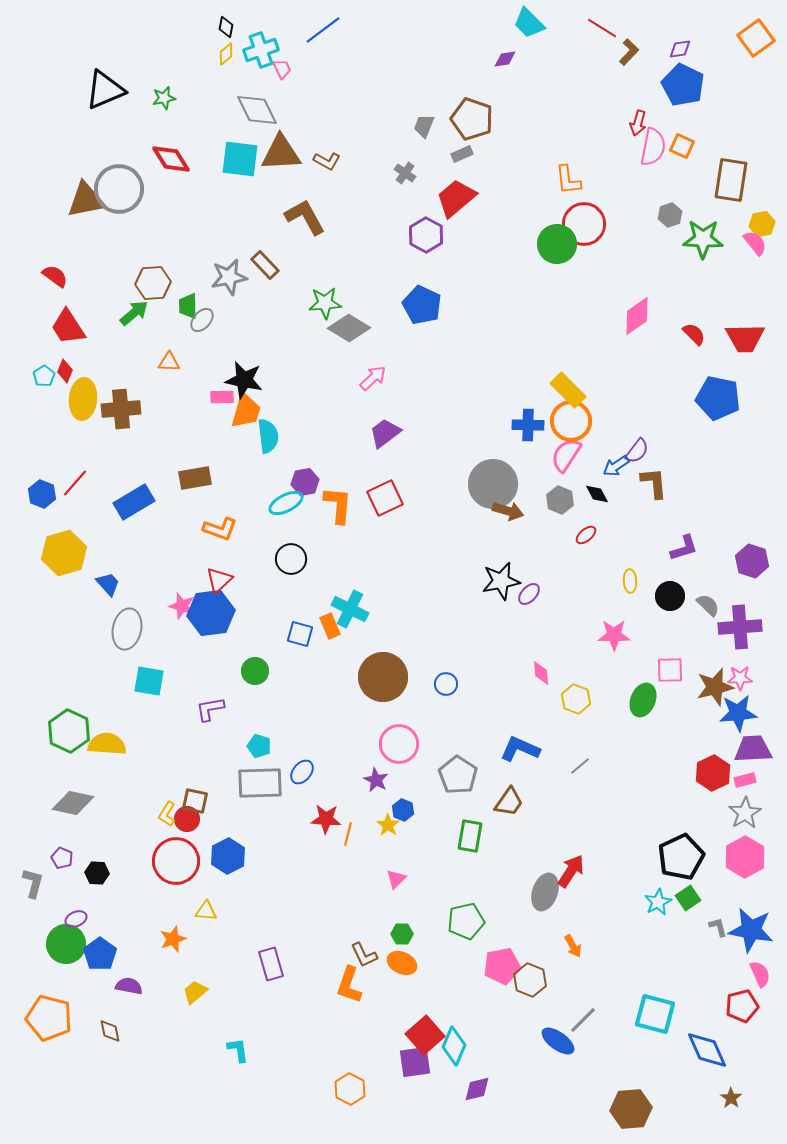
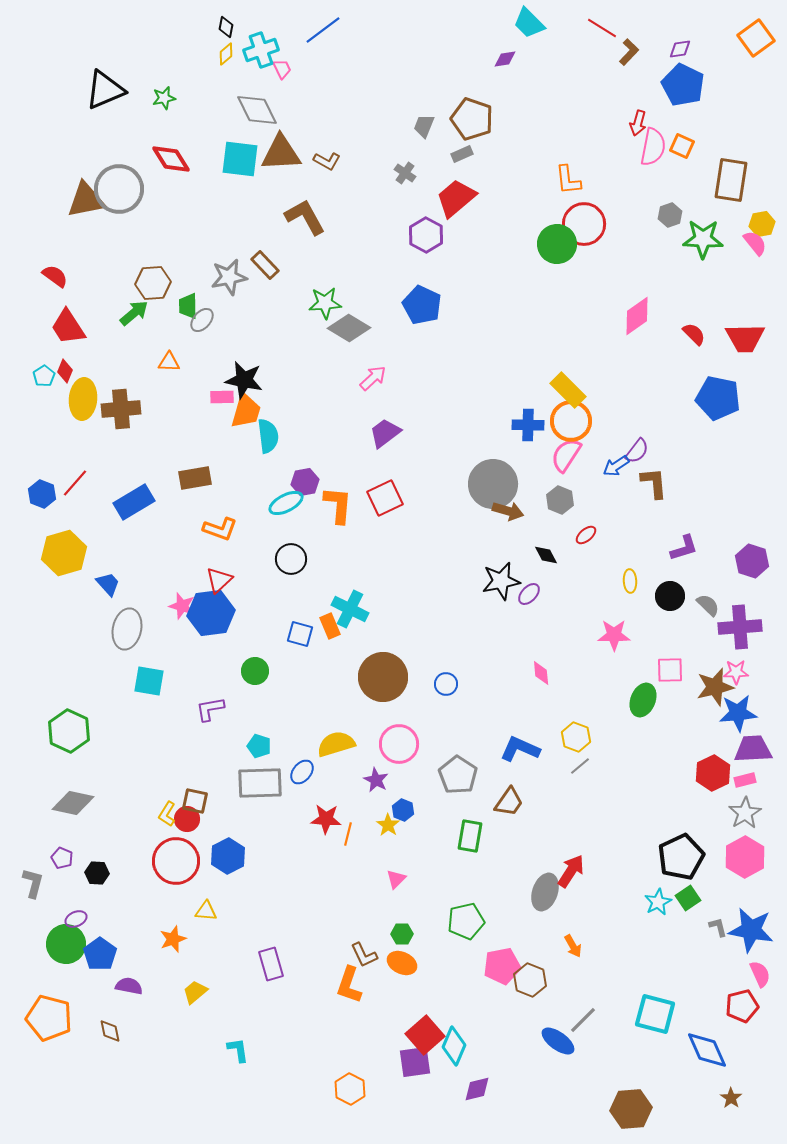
black diamond at (597, 494): moved 51 px left, 61 px down
pink star at (740, 678): moved 4 px left, 6 px up
yellow hexagon at (576, 699): moved 38 px down
yellow semicircle at (107, 744): moved 229 px right; rotated 21 degrees counterclockwise
